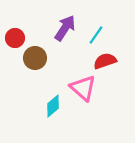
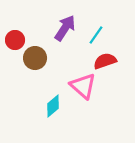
red circle: moved 2 px down
pink triangle: moved 2 px up
